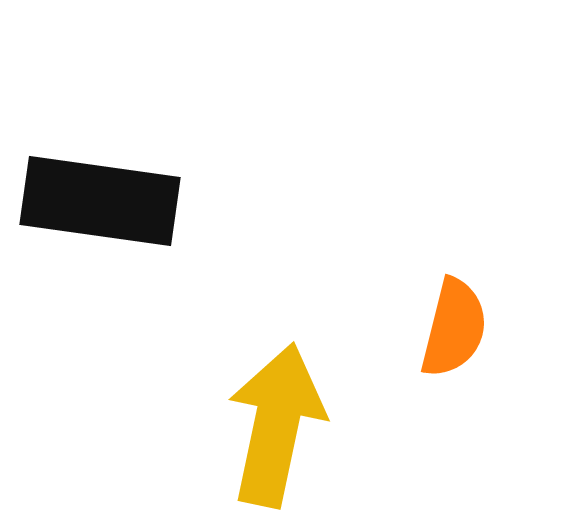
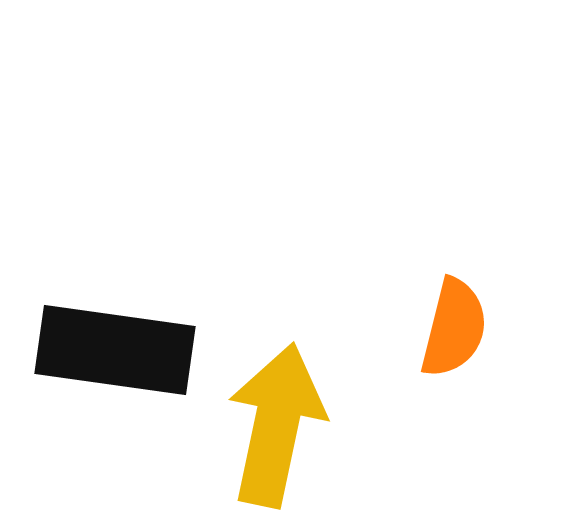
black rectangle: moved 15 px right, 149 px down
